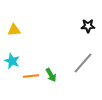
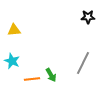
black star: moved 9 px up
gray line: rotated 15 degrees counterclockwise
orange line: moved 1 px right, 3 px down
